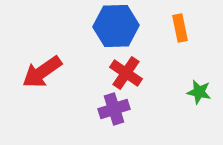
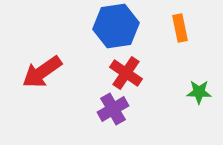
blue hexagon: rotated 6 degrees counterclockwise
green star: rotated 10 degrees counterclockwise
purple cross: moved 1 px left; rotated 12 degrees counterclockwise
